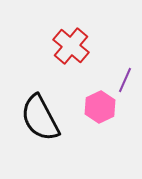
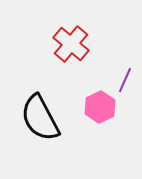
red cross: moved 2 px up
